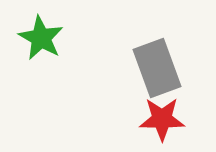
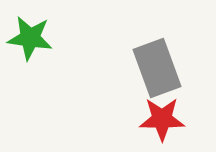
green star: moved 11 px left; rotated 21 degrees counterclockwise
